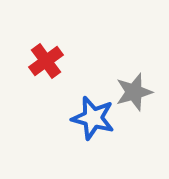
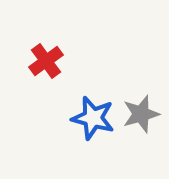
gray star: moved 7 px right, 22 px down
